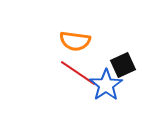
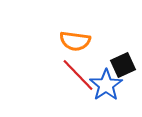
red line: moved 2 px down; rotated 12 degrees clockwise
